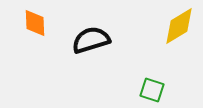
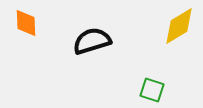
orange diamond: moved 9 px left
black semicircle: moved 1 px right, 1 px down
